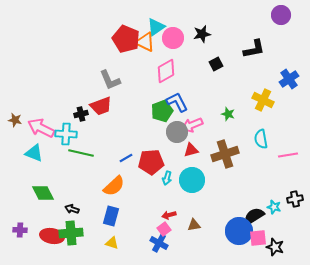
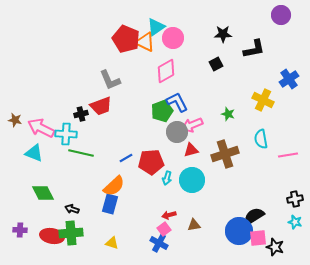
black star at (202, 34): moved 21 px right; rotated 12 degrees clockwise
cyan star at (274, 207): moved 21 px right, 15 px down
blue rectangle at (111, 216): moved 1 px left, 12 px up
